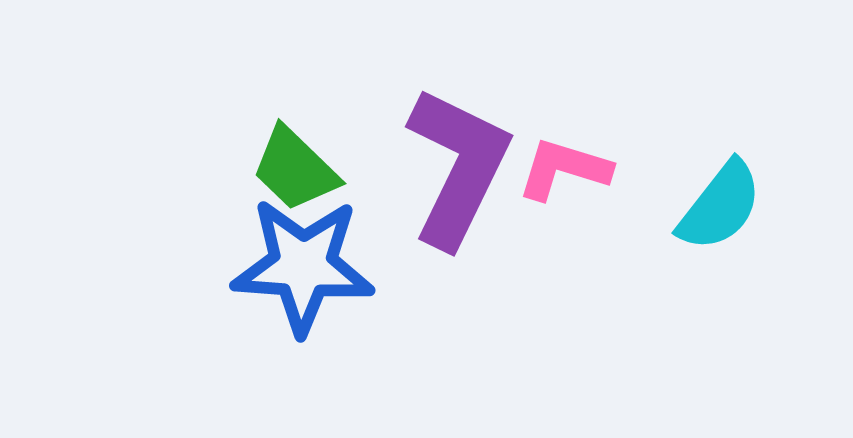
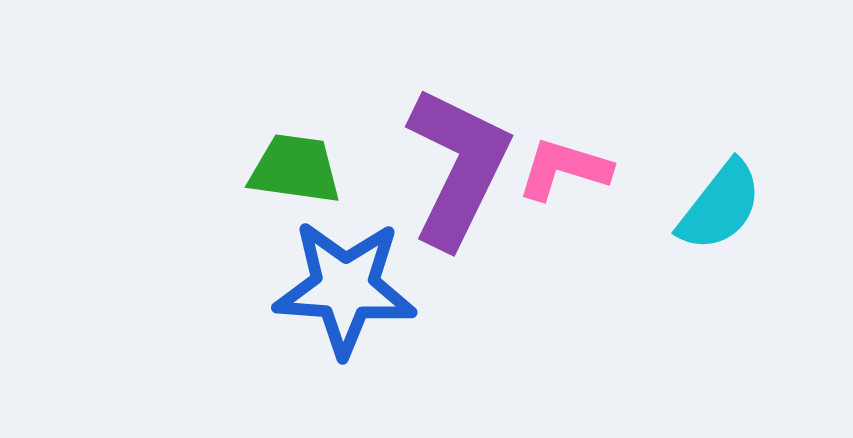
green trapezoid: rotated 144 degrees clockwise
blue star: moved 42 px right, 22 px down
